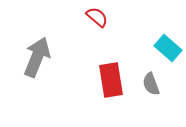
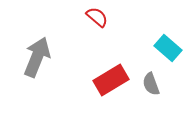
red rectangle: rotated 68 degrees clockwise
